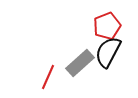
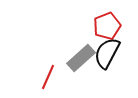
black semicircle: moved 1 px left, 1 px down
gray rectangle: moved 1 px right, 5 px up
